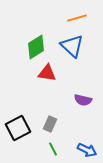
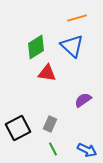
purple semicircle: rotated 132 degrees clockwise
